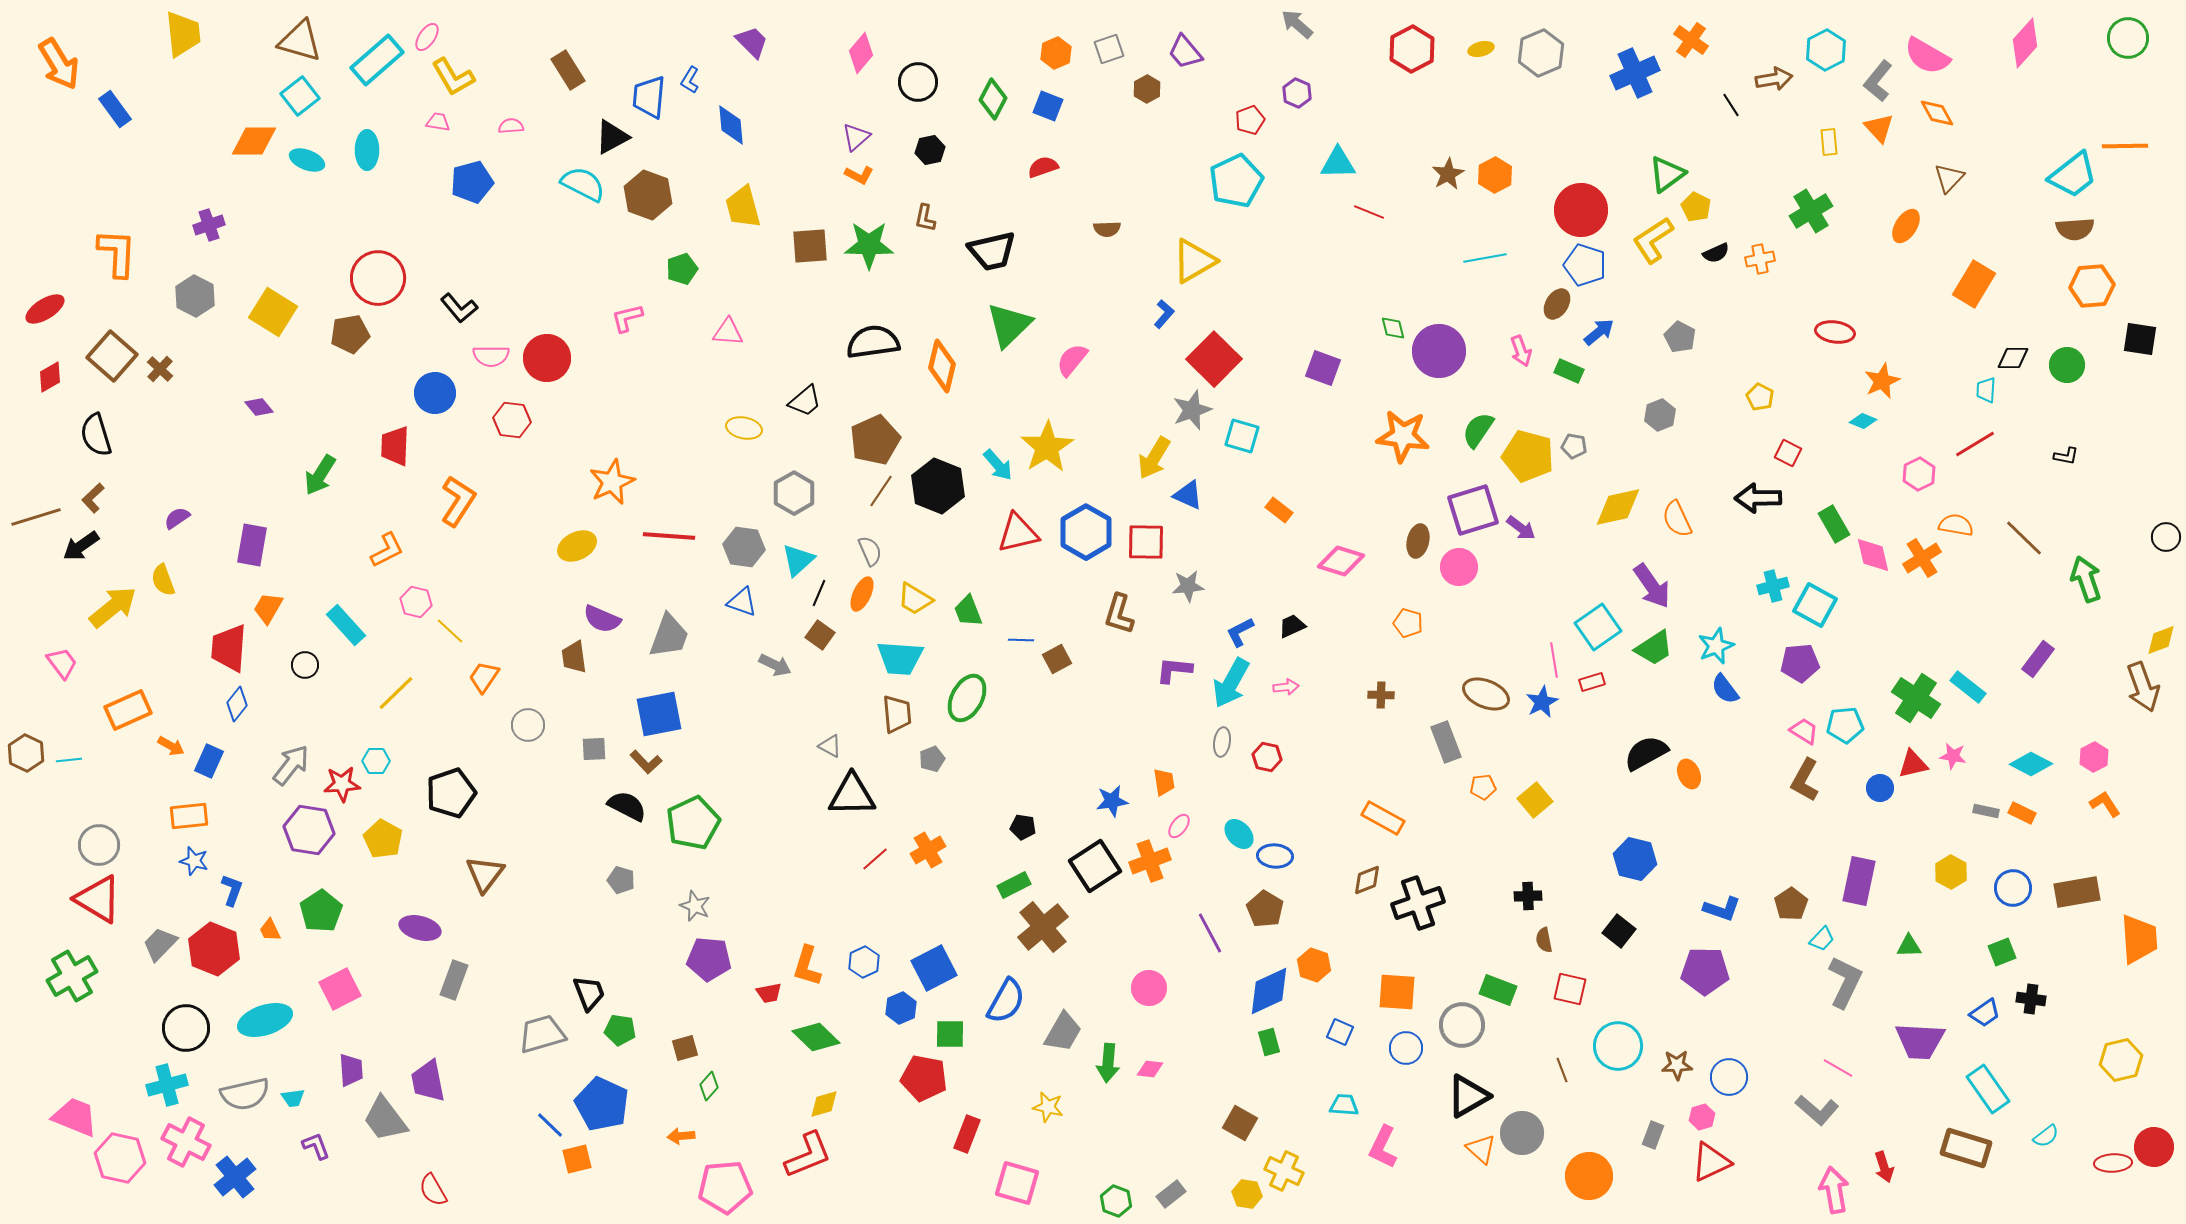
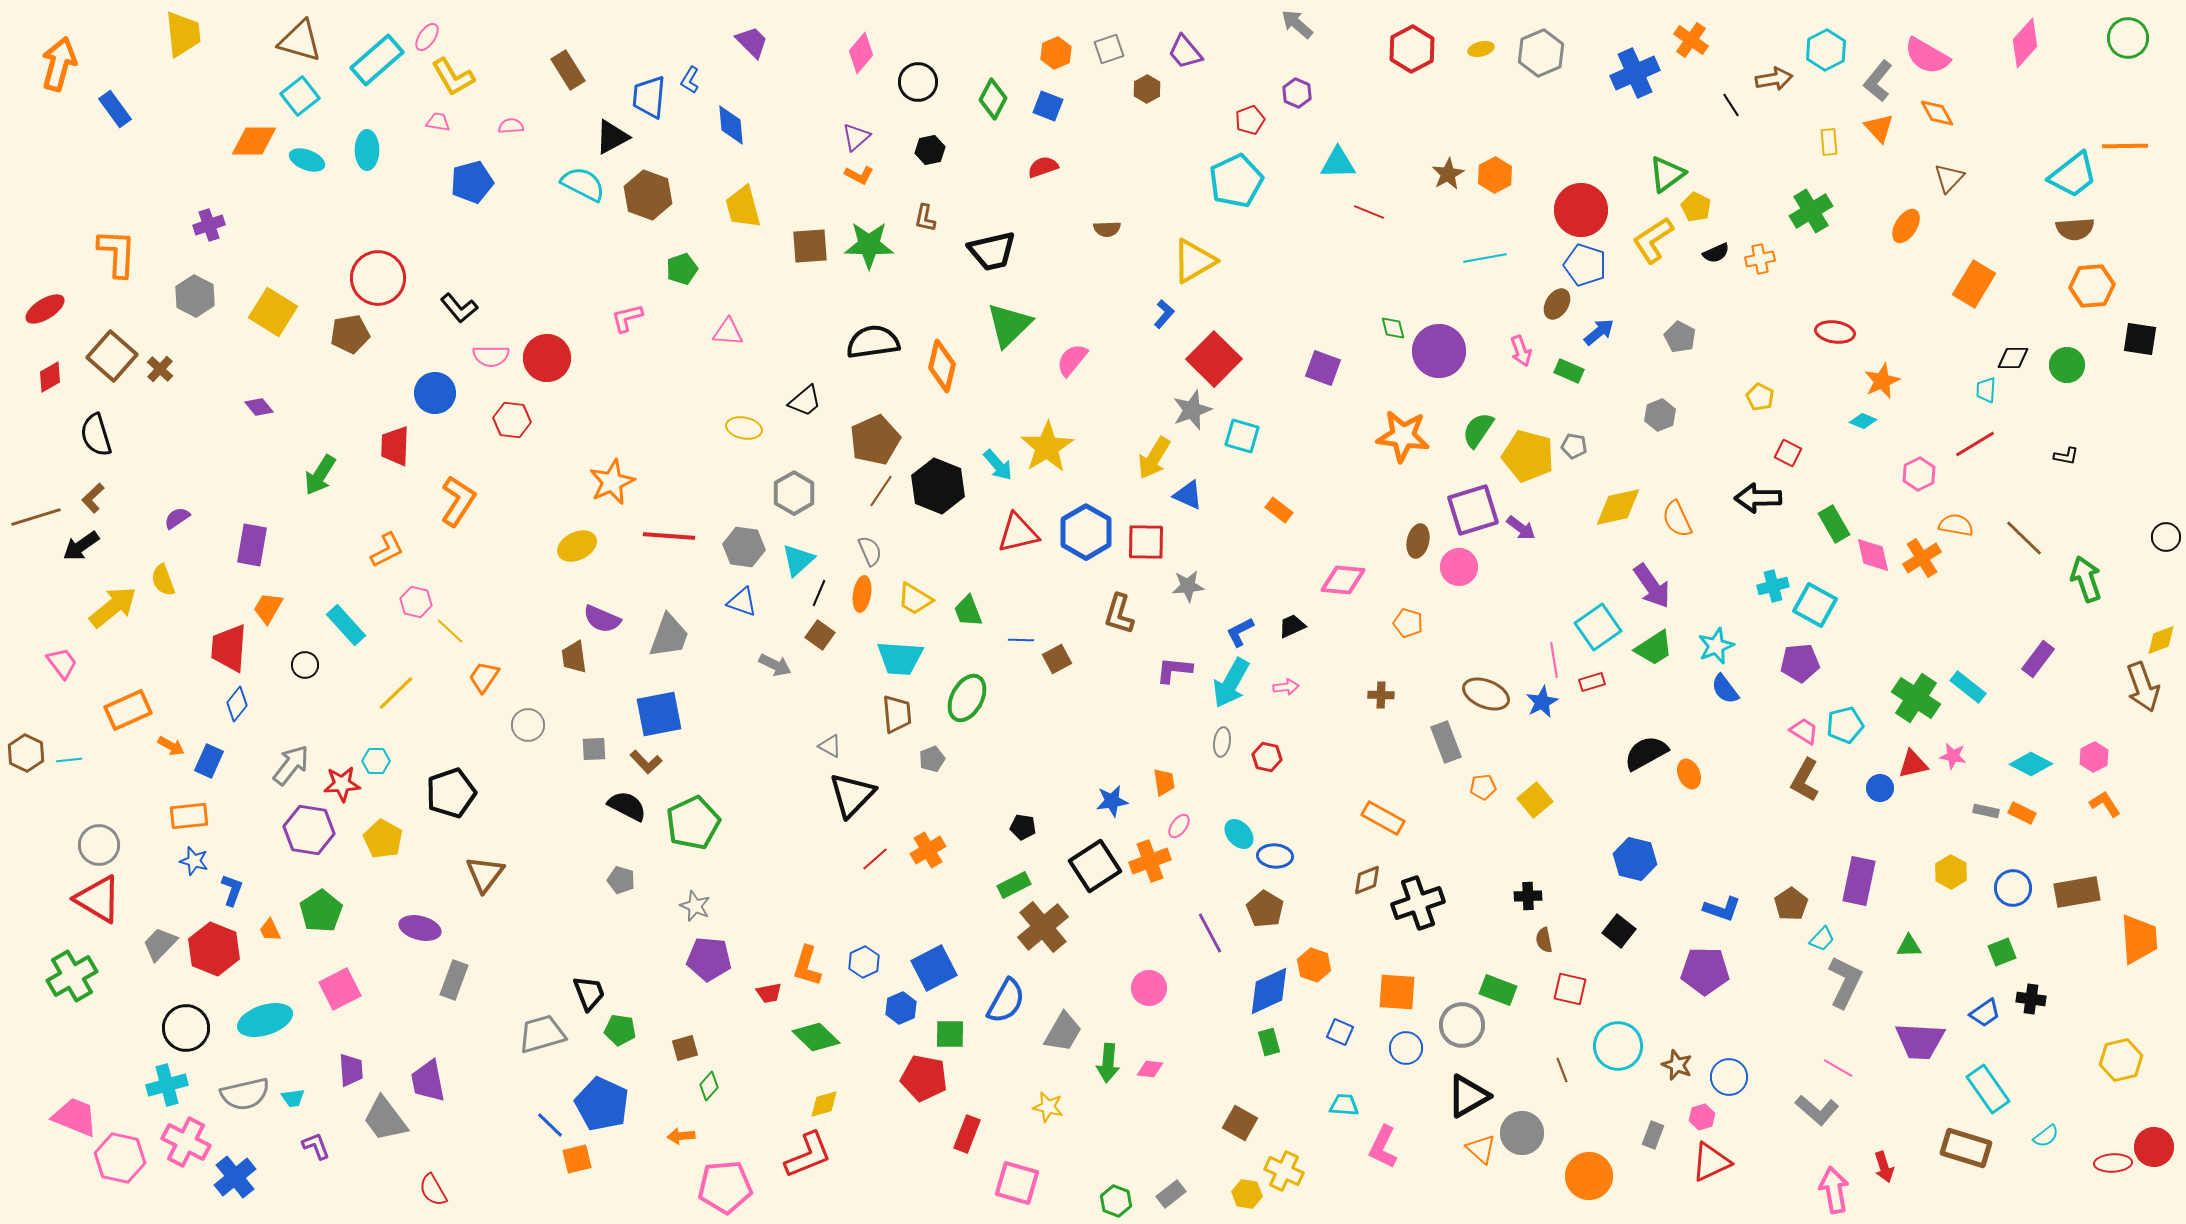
orange arrow at (59, 64): rotated 134 degrees counterclockwise
pink diamond at (1341, 561): moved 2 px right, 19 px down; rotated 12 degrees counterclockwise
orange ellipse at (862, 594): rotated 16 degrees counterclockwise
cyan pentagon at (1845, 725): rotated 9 degrees counterclockwise
black triangle at (852, 795): rotated 45 degrees counterclockwise
brown star at (1677, 1065): rotated 24 degrees clockwise
